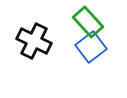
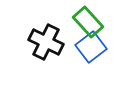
black cross: moved 12 px right, 1 px down
